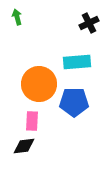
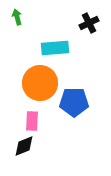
cyan rectangle: moved 22 px left, 14 px up
orange circle: moved 1 px right, 1 px up
black diamond: rotated 15 degrees counterclockwise
